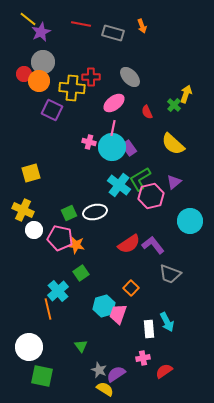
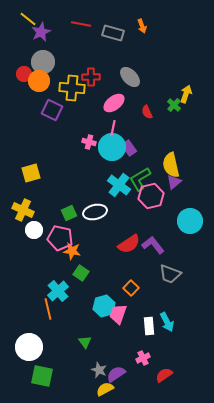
yellow semicircle at (173, 144): moved 2 px left, 21 px down; rotated 35 degrees clockwise
orange star at (76, 245): moved 4 px left, 6 px down
green square at (81, 273): rotated 21 degrees counterclockwise
white rectangle at (149, 329): moved 3 px up
green triangle at (81, 346): moved 4 px right, 4 px up
pink cross at (143, 358): rotated 16 degrees counterclockwise
red semicircle at (164, 371): moved 4 px down
yellow semicircle at (105, 389): rotated 60 degrees counterclockwise
